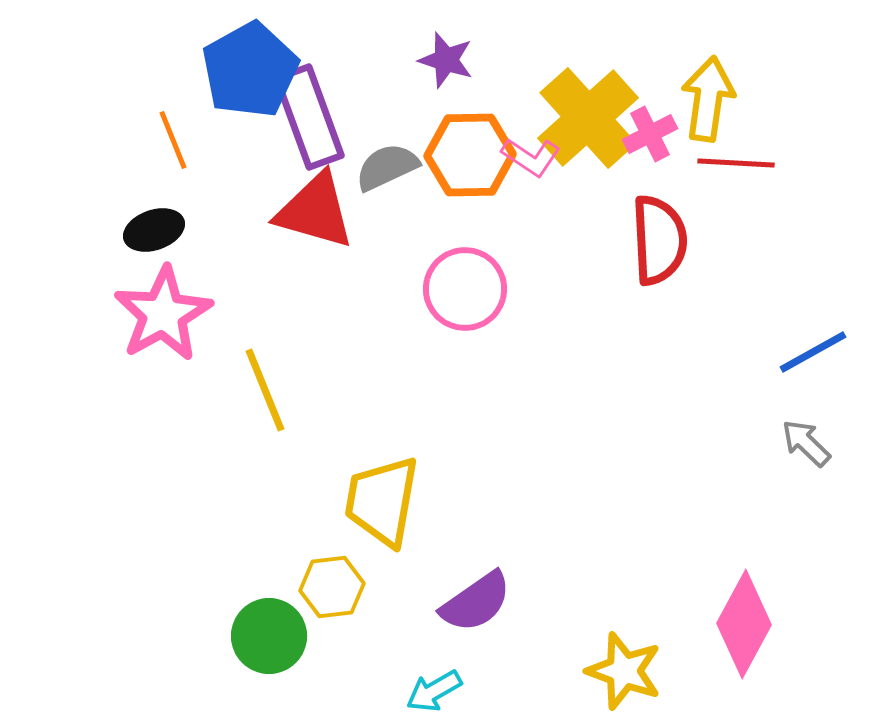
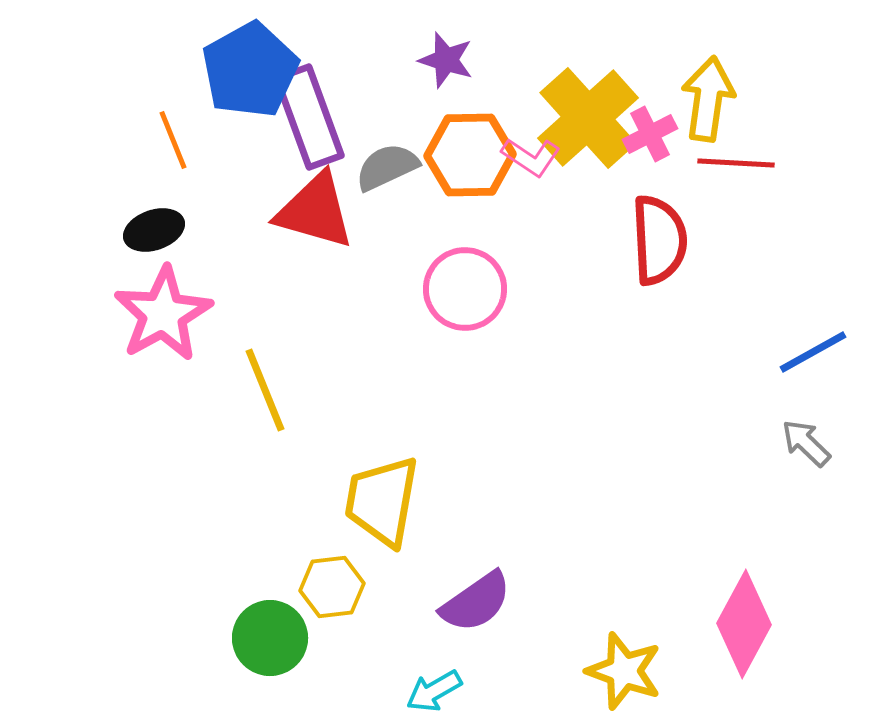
green circle: moved 1 px right, 2 px down
